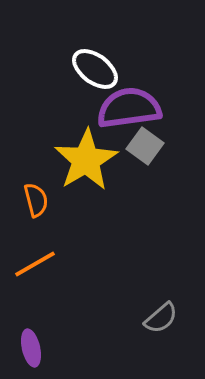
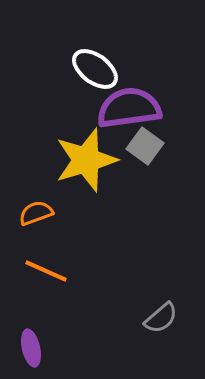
yellow star: rotated 14 degrees clockwise
orange semicircle: moved 13 px down; rotated 96 degrees counterclockwise
orange line: moved 11 px right, 7 px down; rotated 54 degrees clockwise
